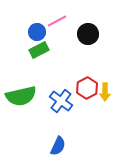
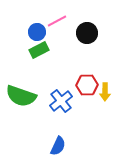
black circle: moved 1 px left, 1 px up
red hexagon: moved 3 px up; rotated 25 degrees clockwise
green semicircle: rotated 32 degrees clockwise
blue cross: rotated 15 degrees clockwise
